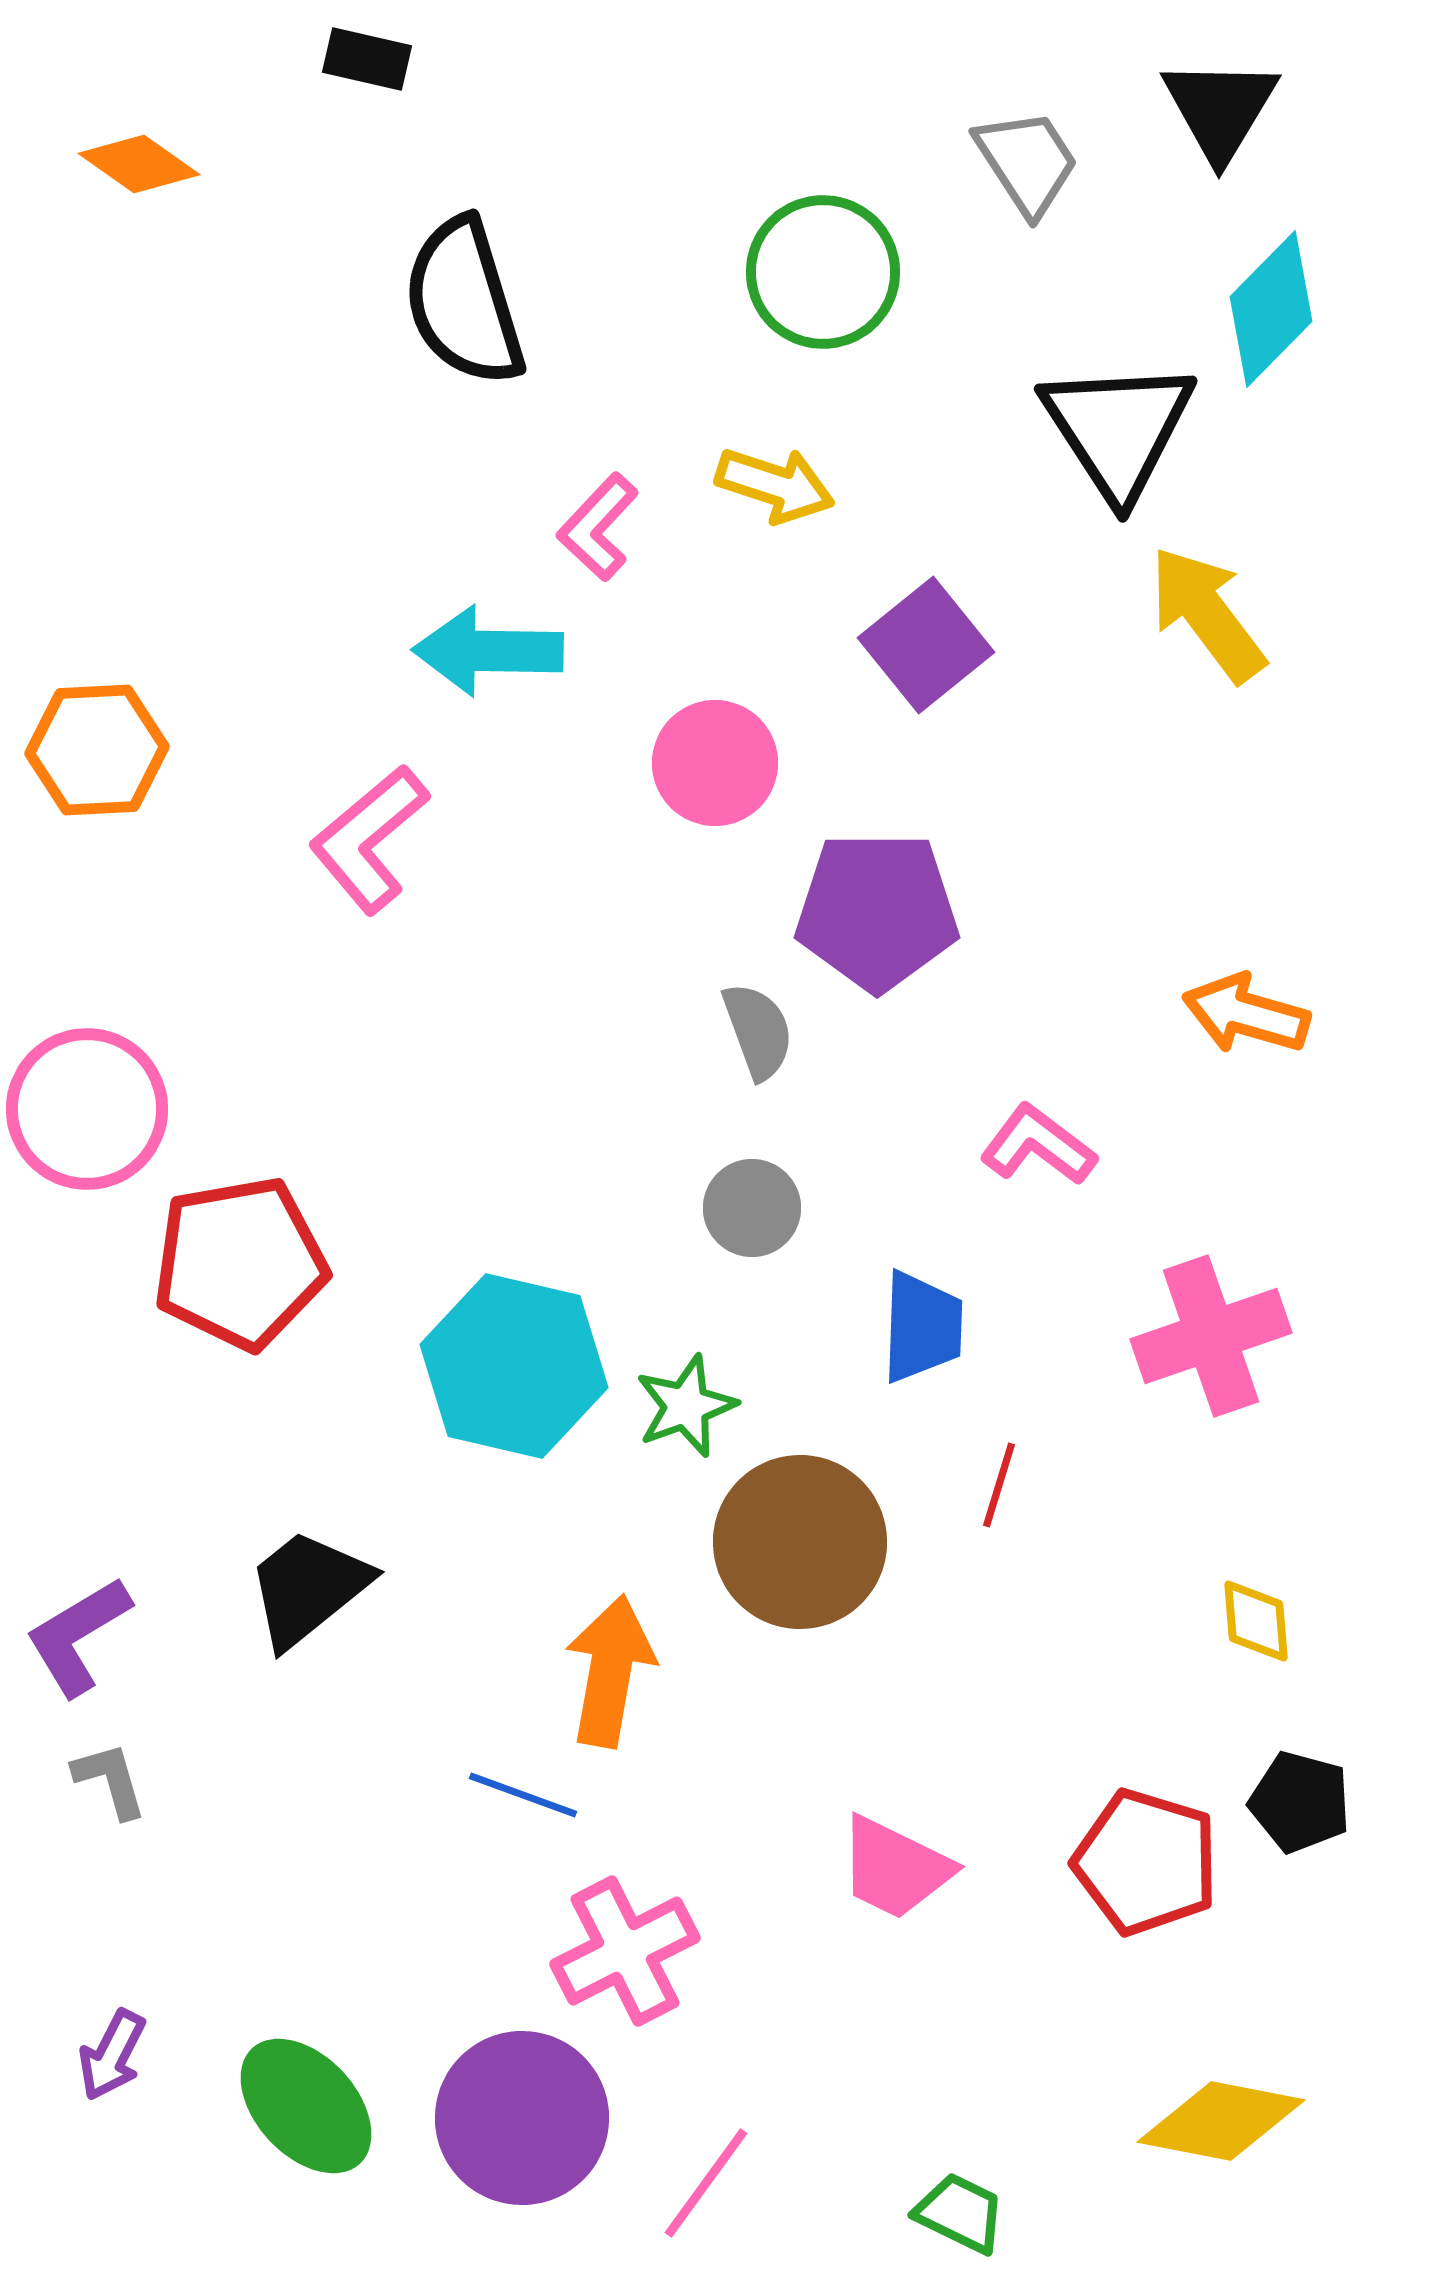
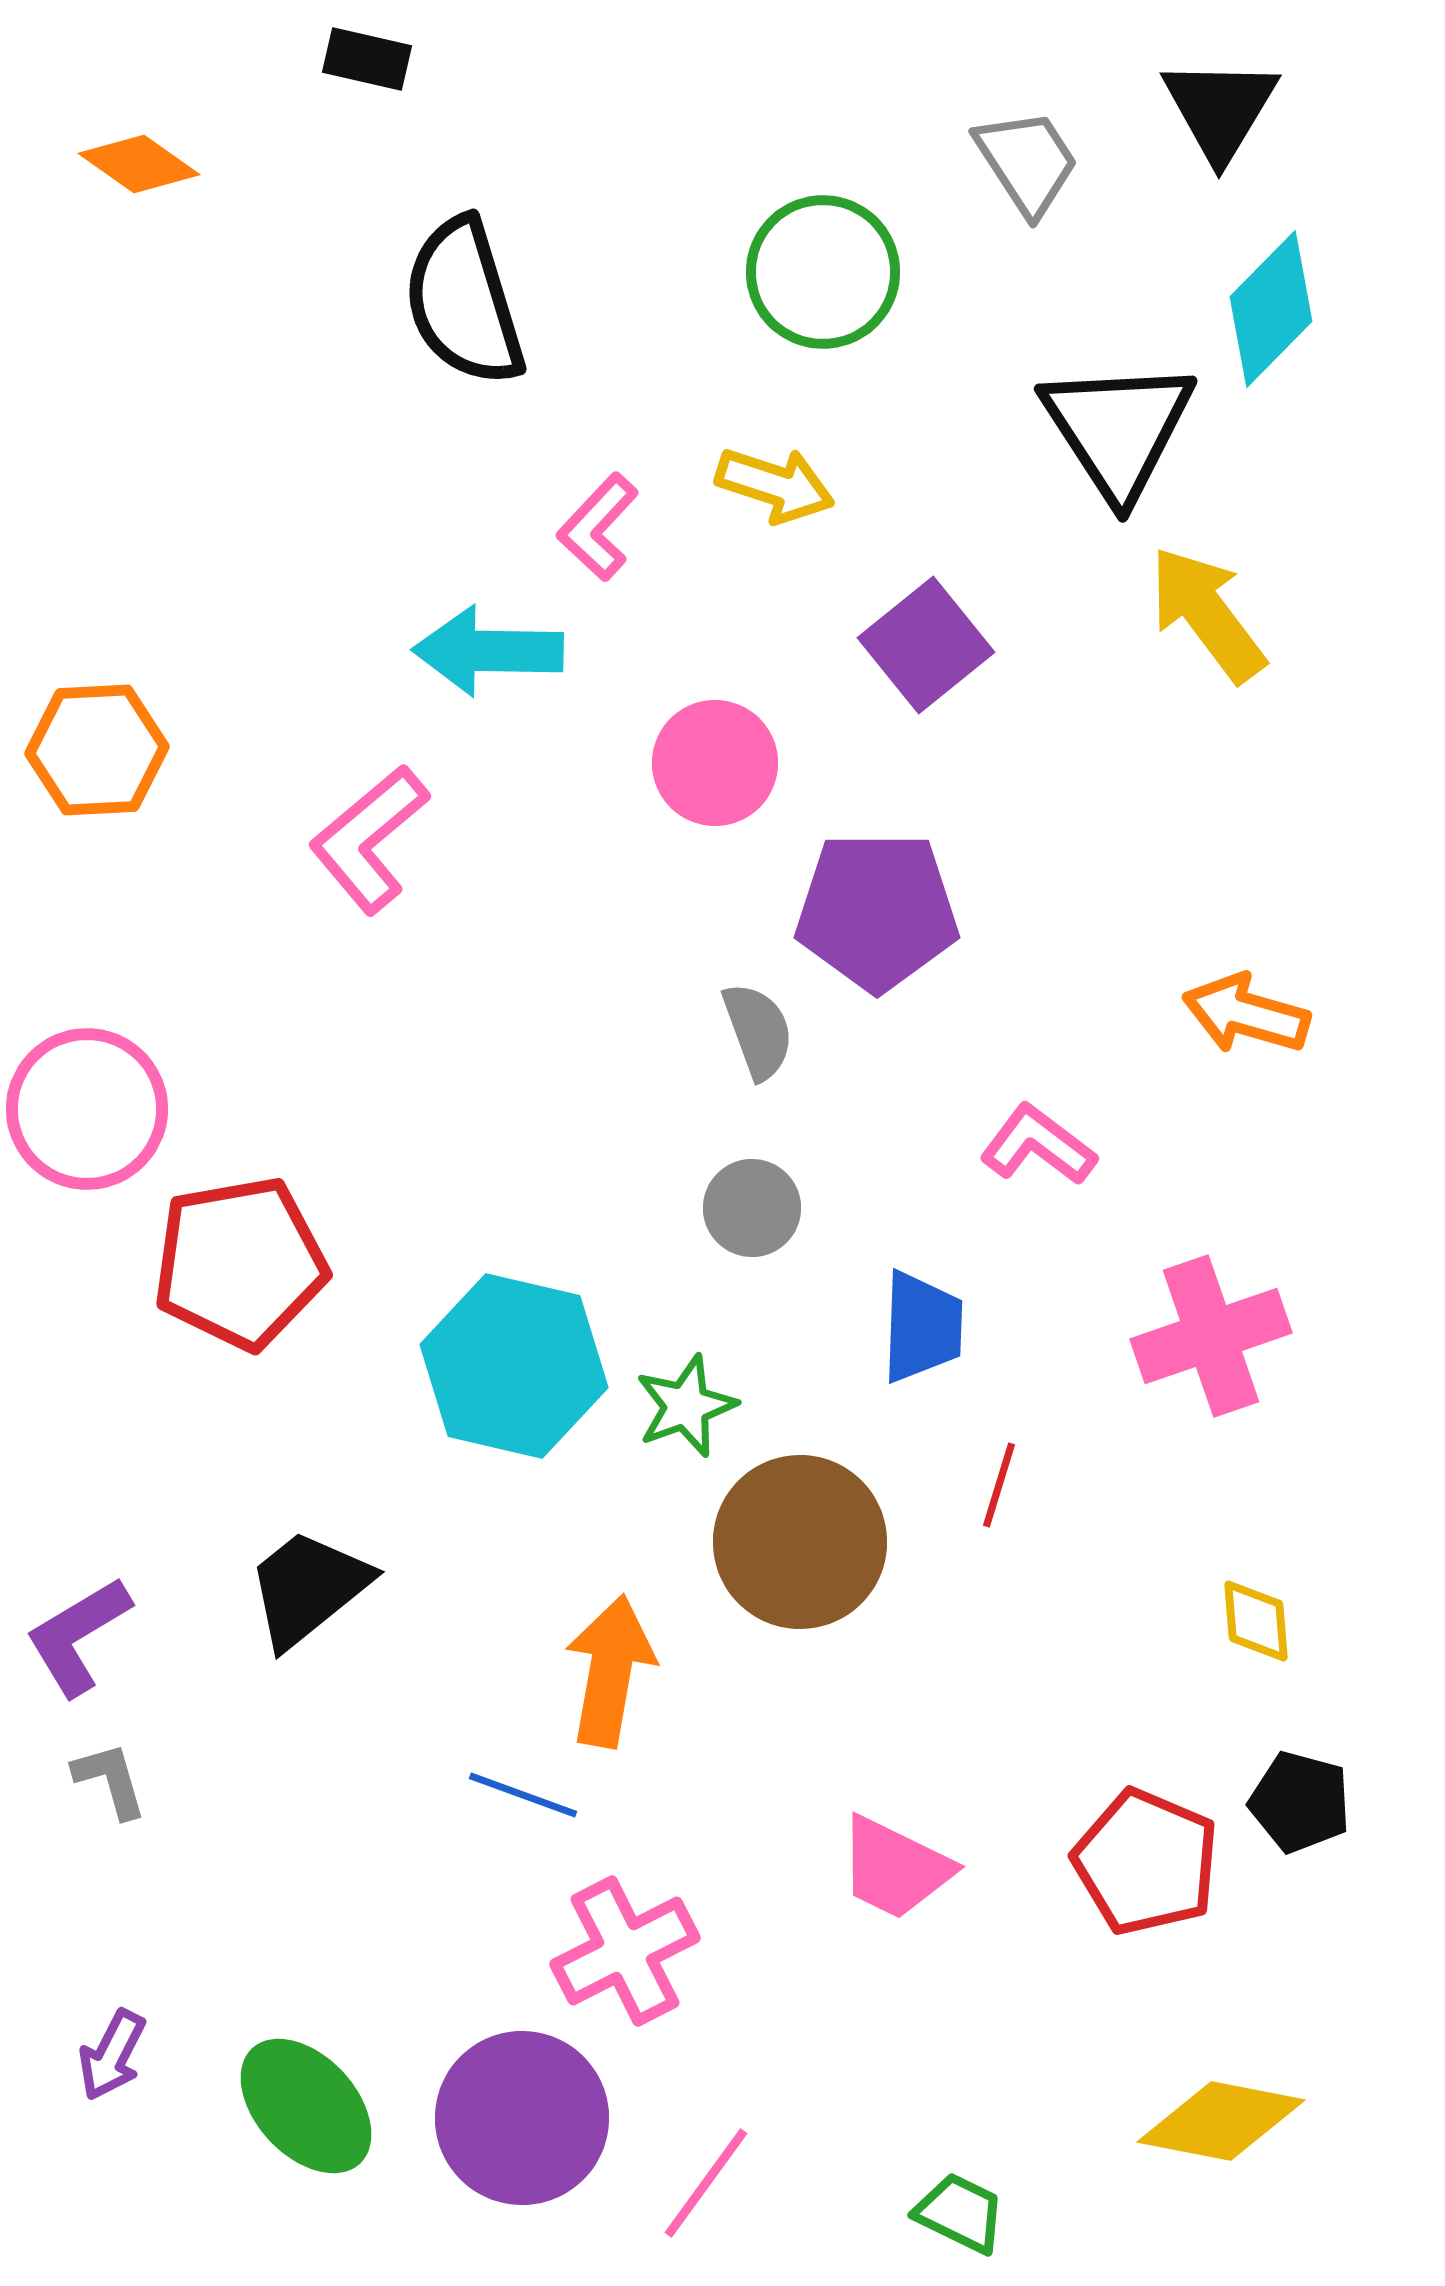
red pentagon at (1146, 1862): rotated 6 degrees clockwise
